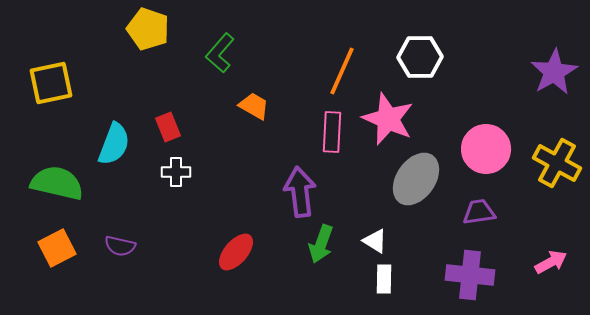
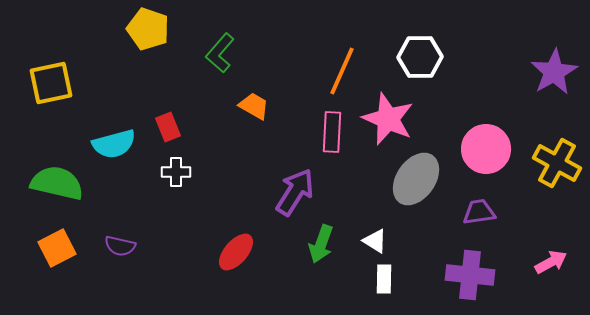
cyan semicircle: rotated 54 degrees clockwise
purple arrow: moved 5 px left; rotated 39 degrees clockwise
